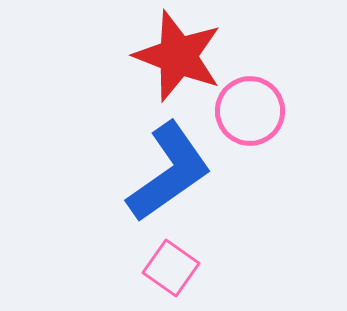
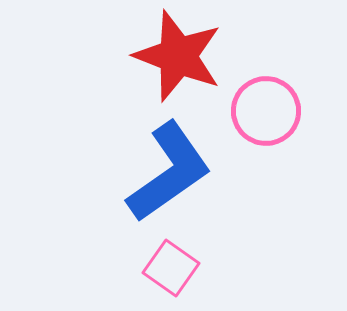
pink circle: moved 16 px right
